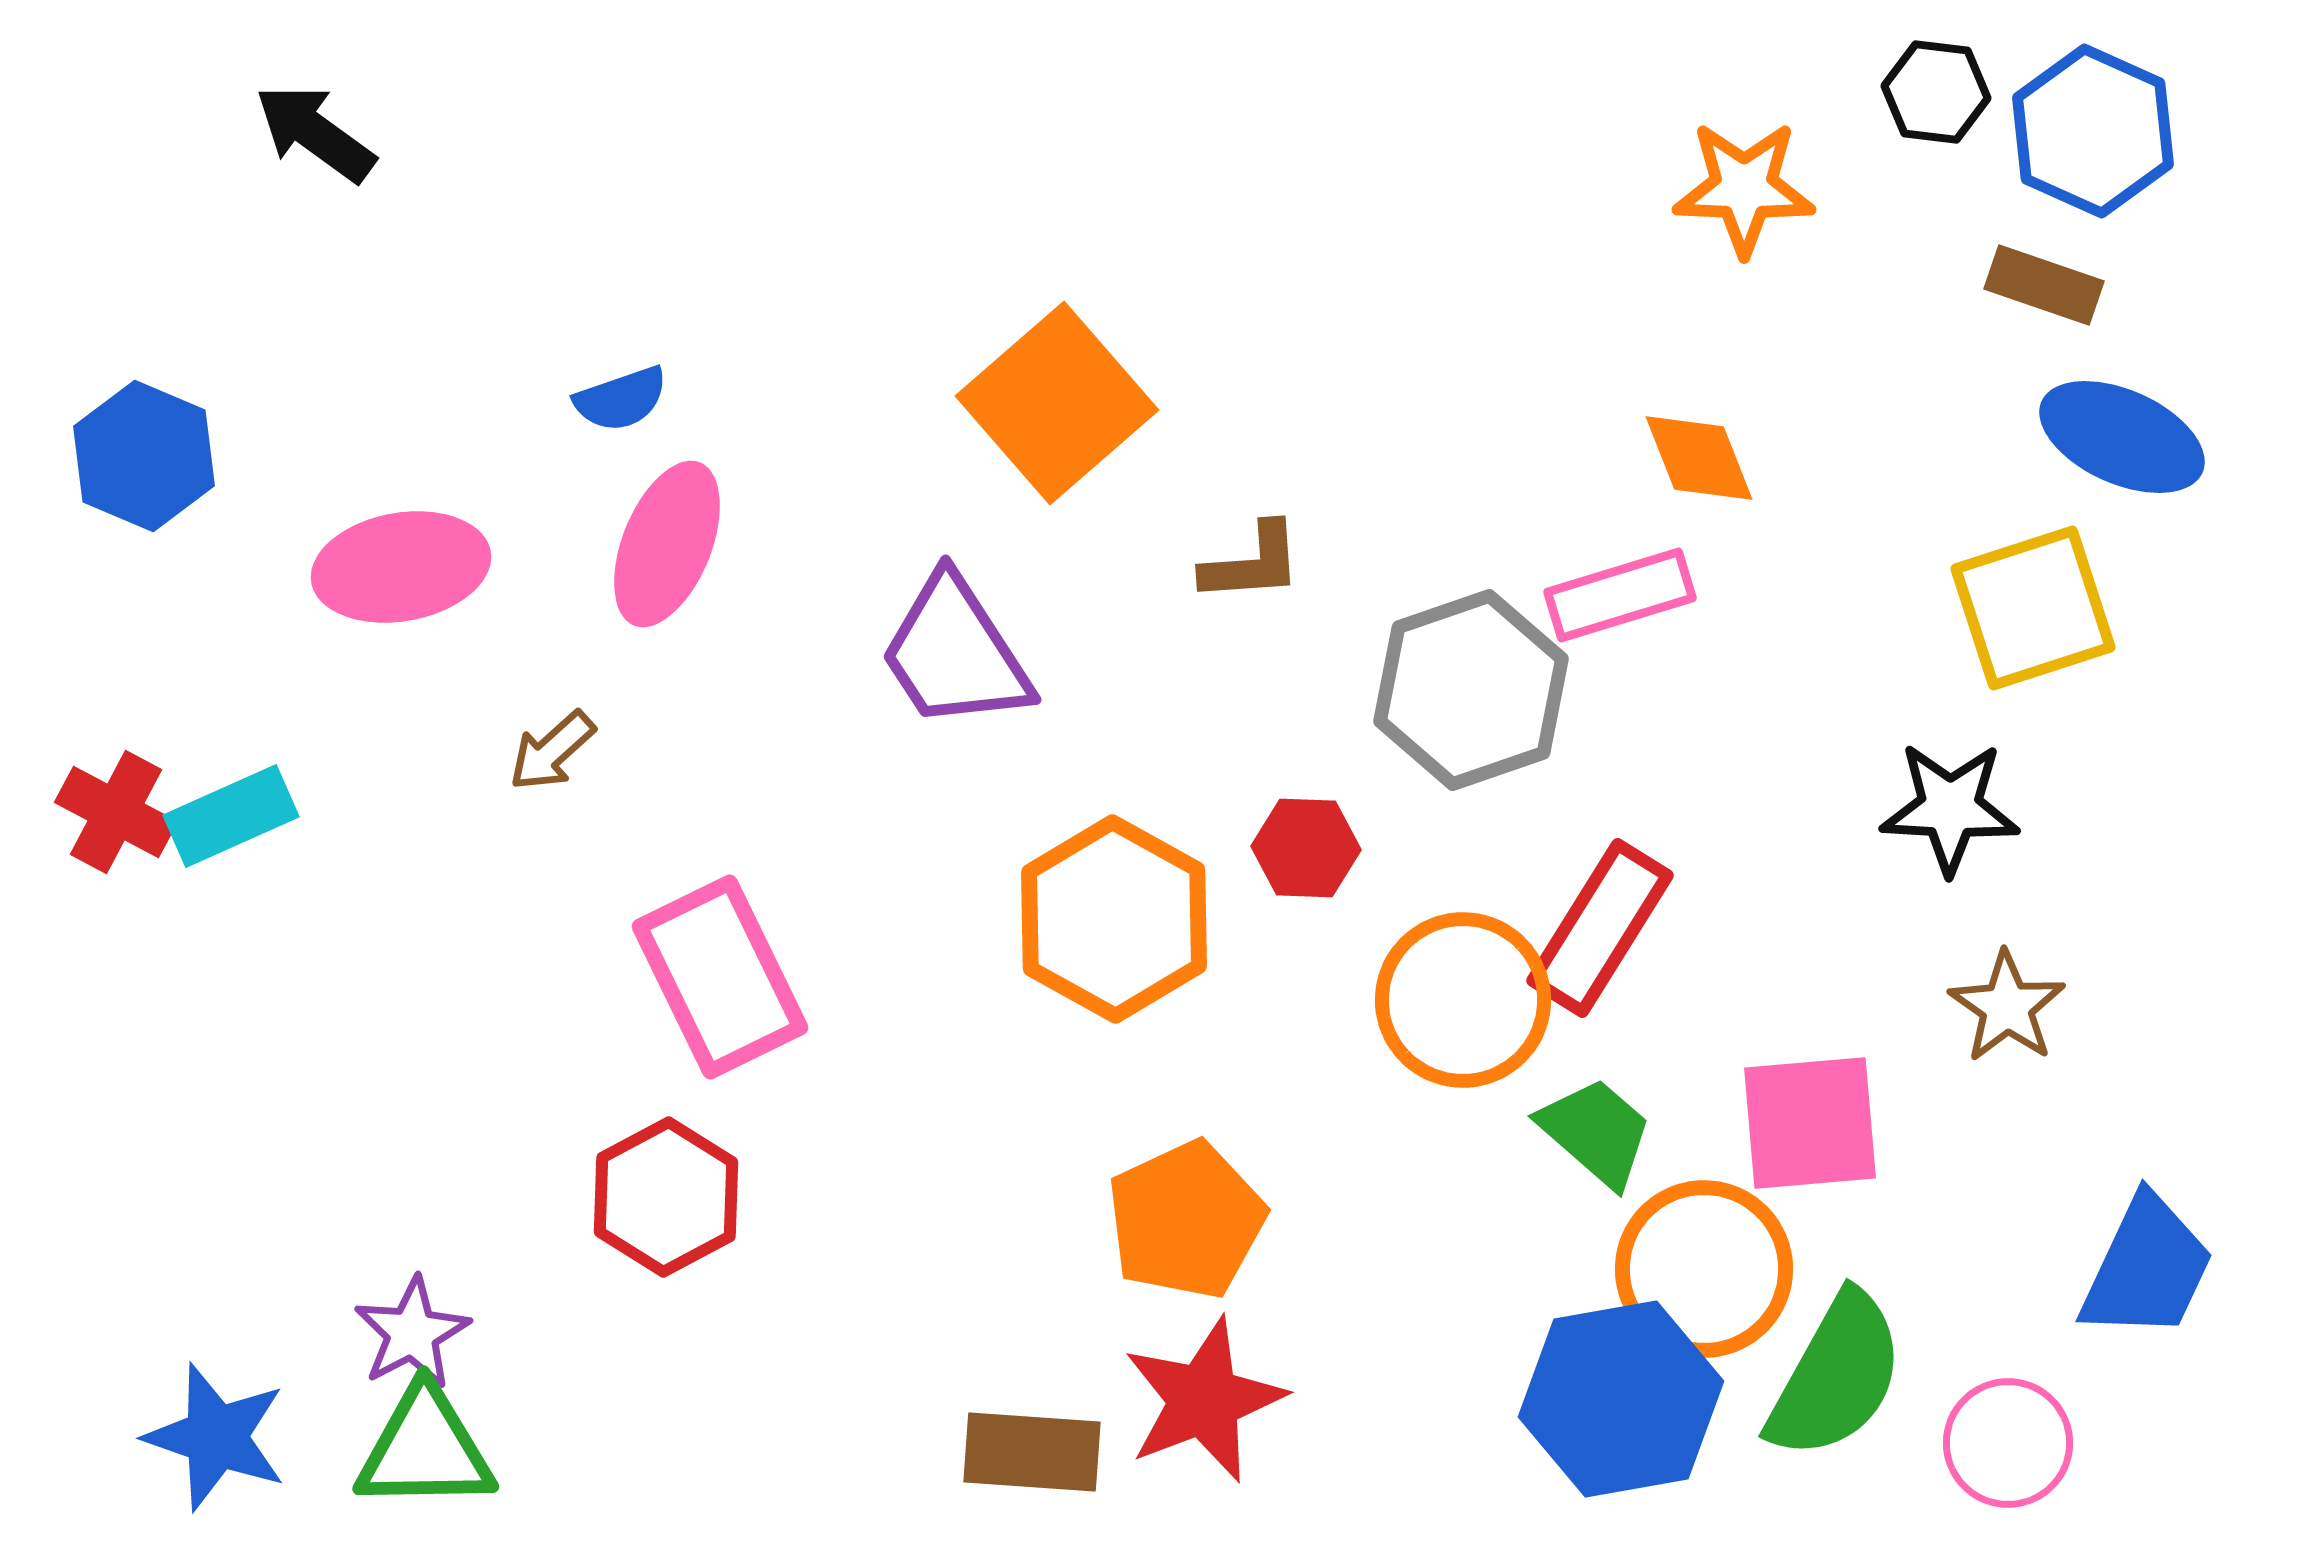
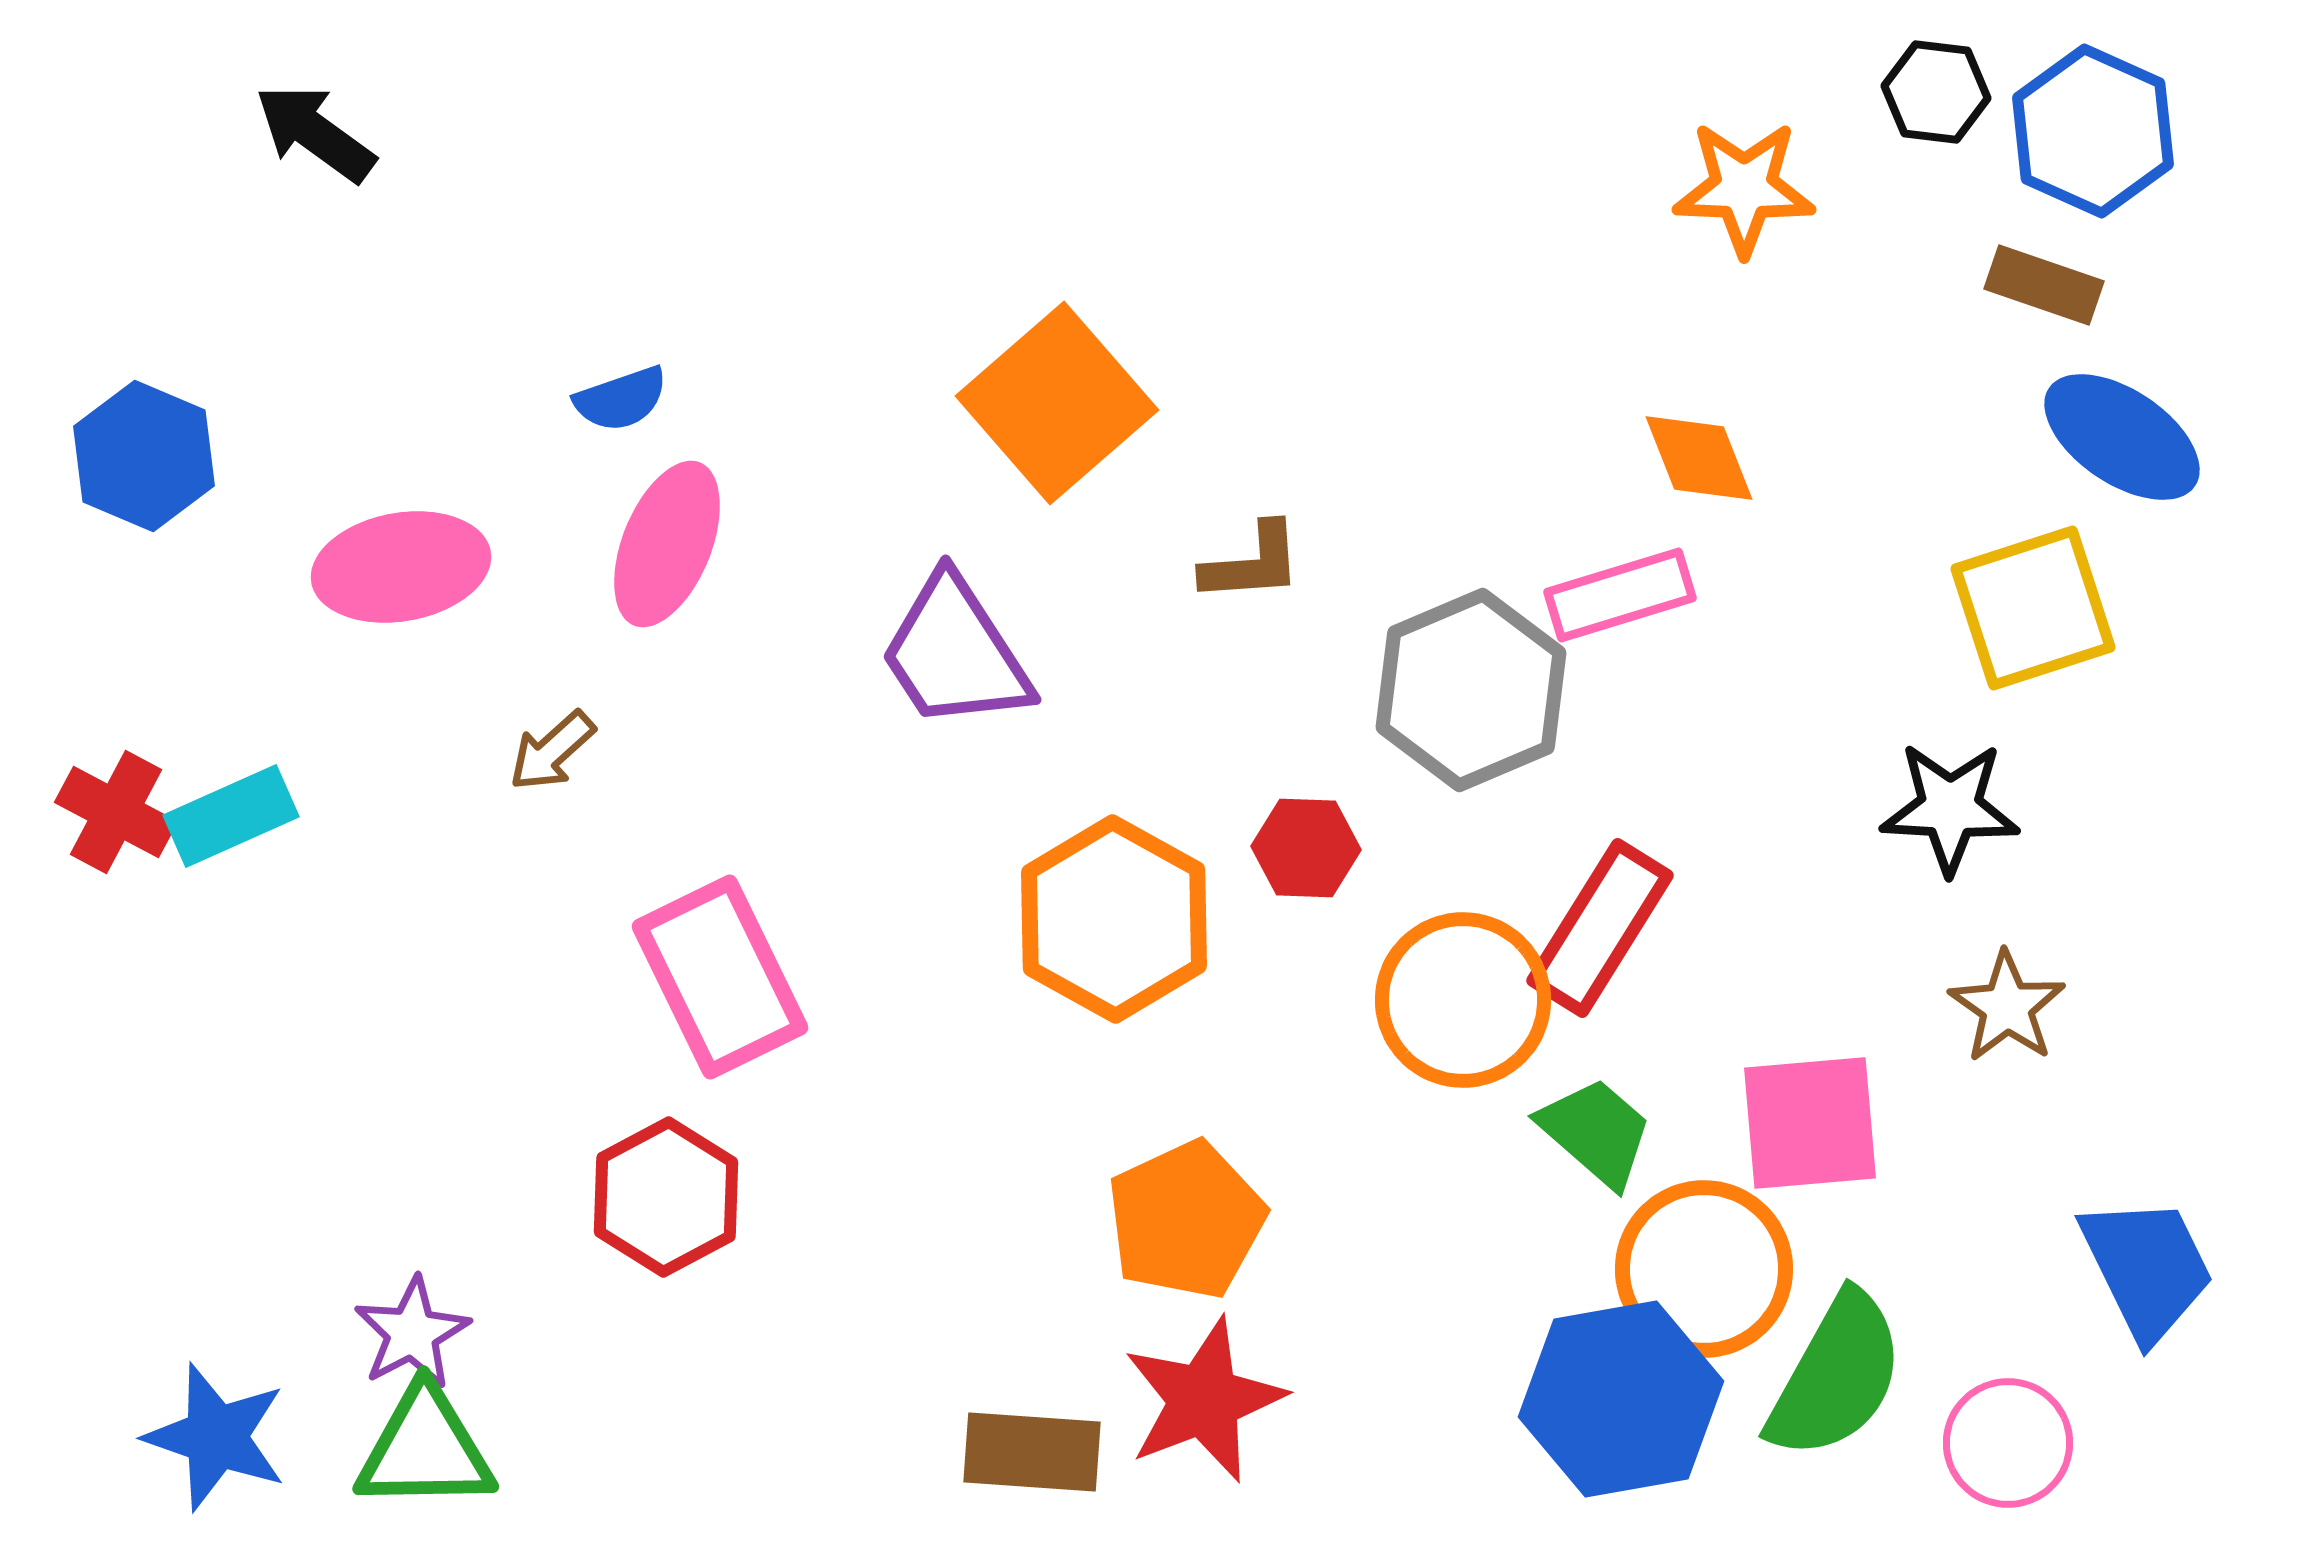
blue ellipse at (2122, 437): rotated 10 degrees clockwise
gray hexagon at (1471, 690): rotated 4 degrees counterclockwise
blue trapezoid at (2147, 1268): rotated 51 degrees counterclockwise
